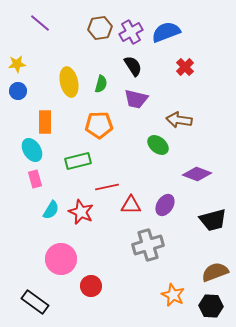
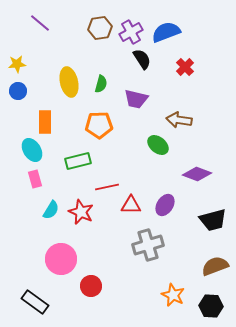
black semicircle: moved 9 px right, 7 px up
brown semicircle: moved 6 px up
